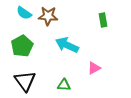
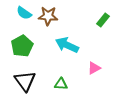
green rectangle: rotated 48 degrees clockwise
green triangle: moved 3 px left, 1 px up
